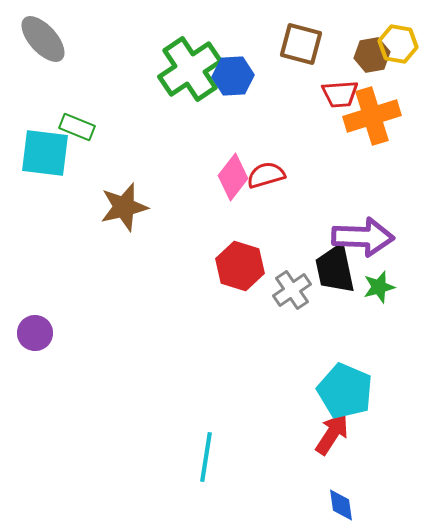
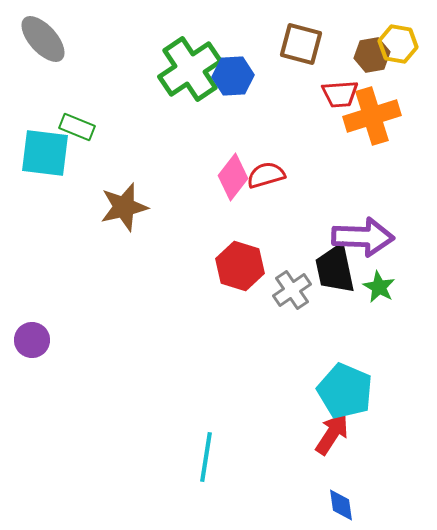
green star: rotated 28 degrees counterclockwise
purple circle: moved 3 px left, 7 px down
